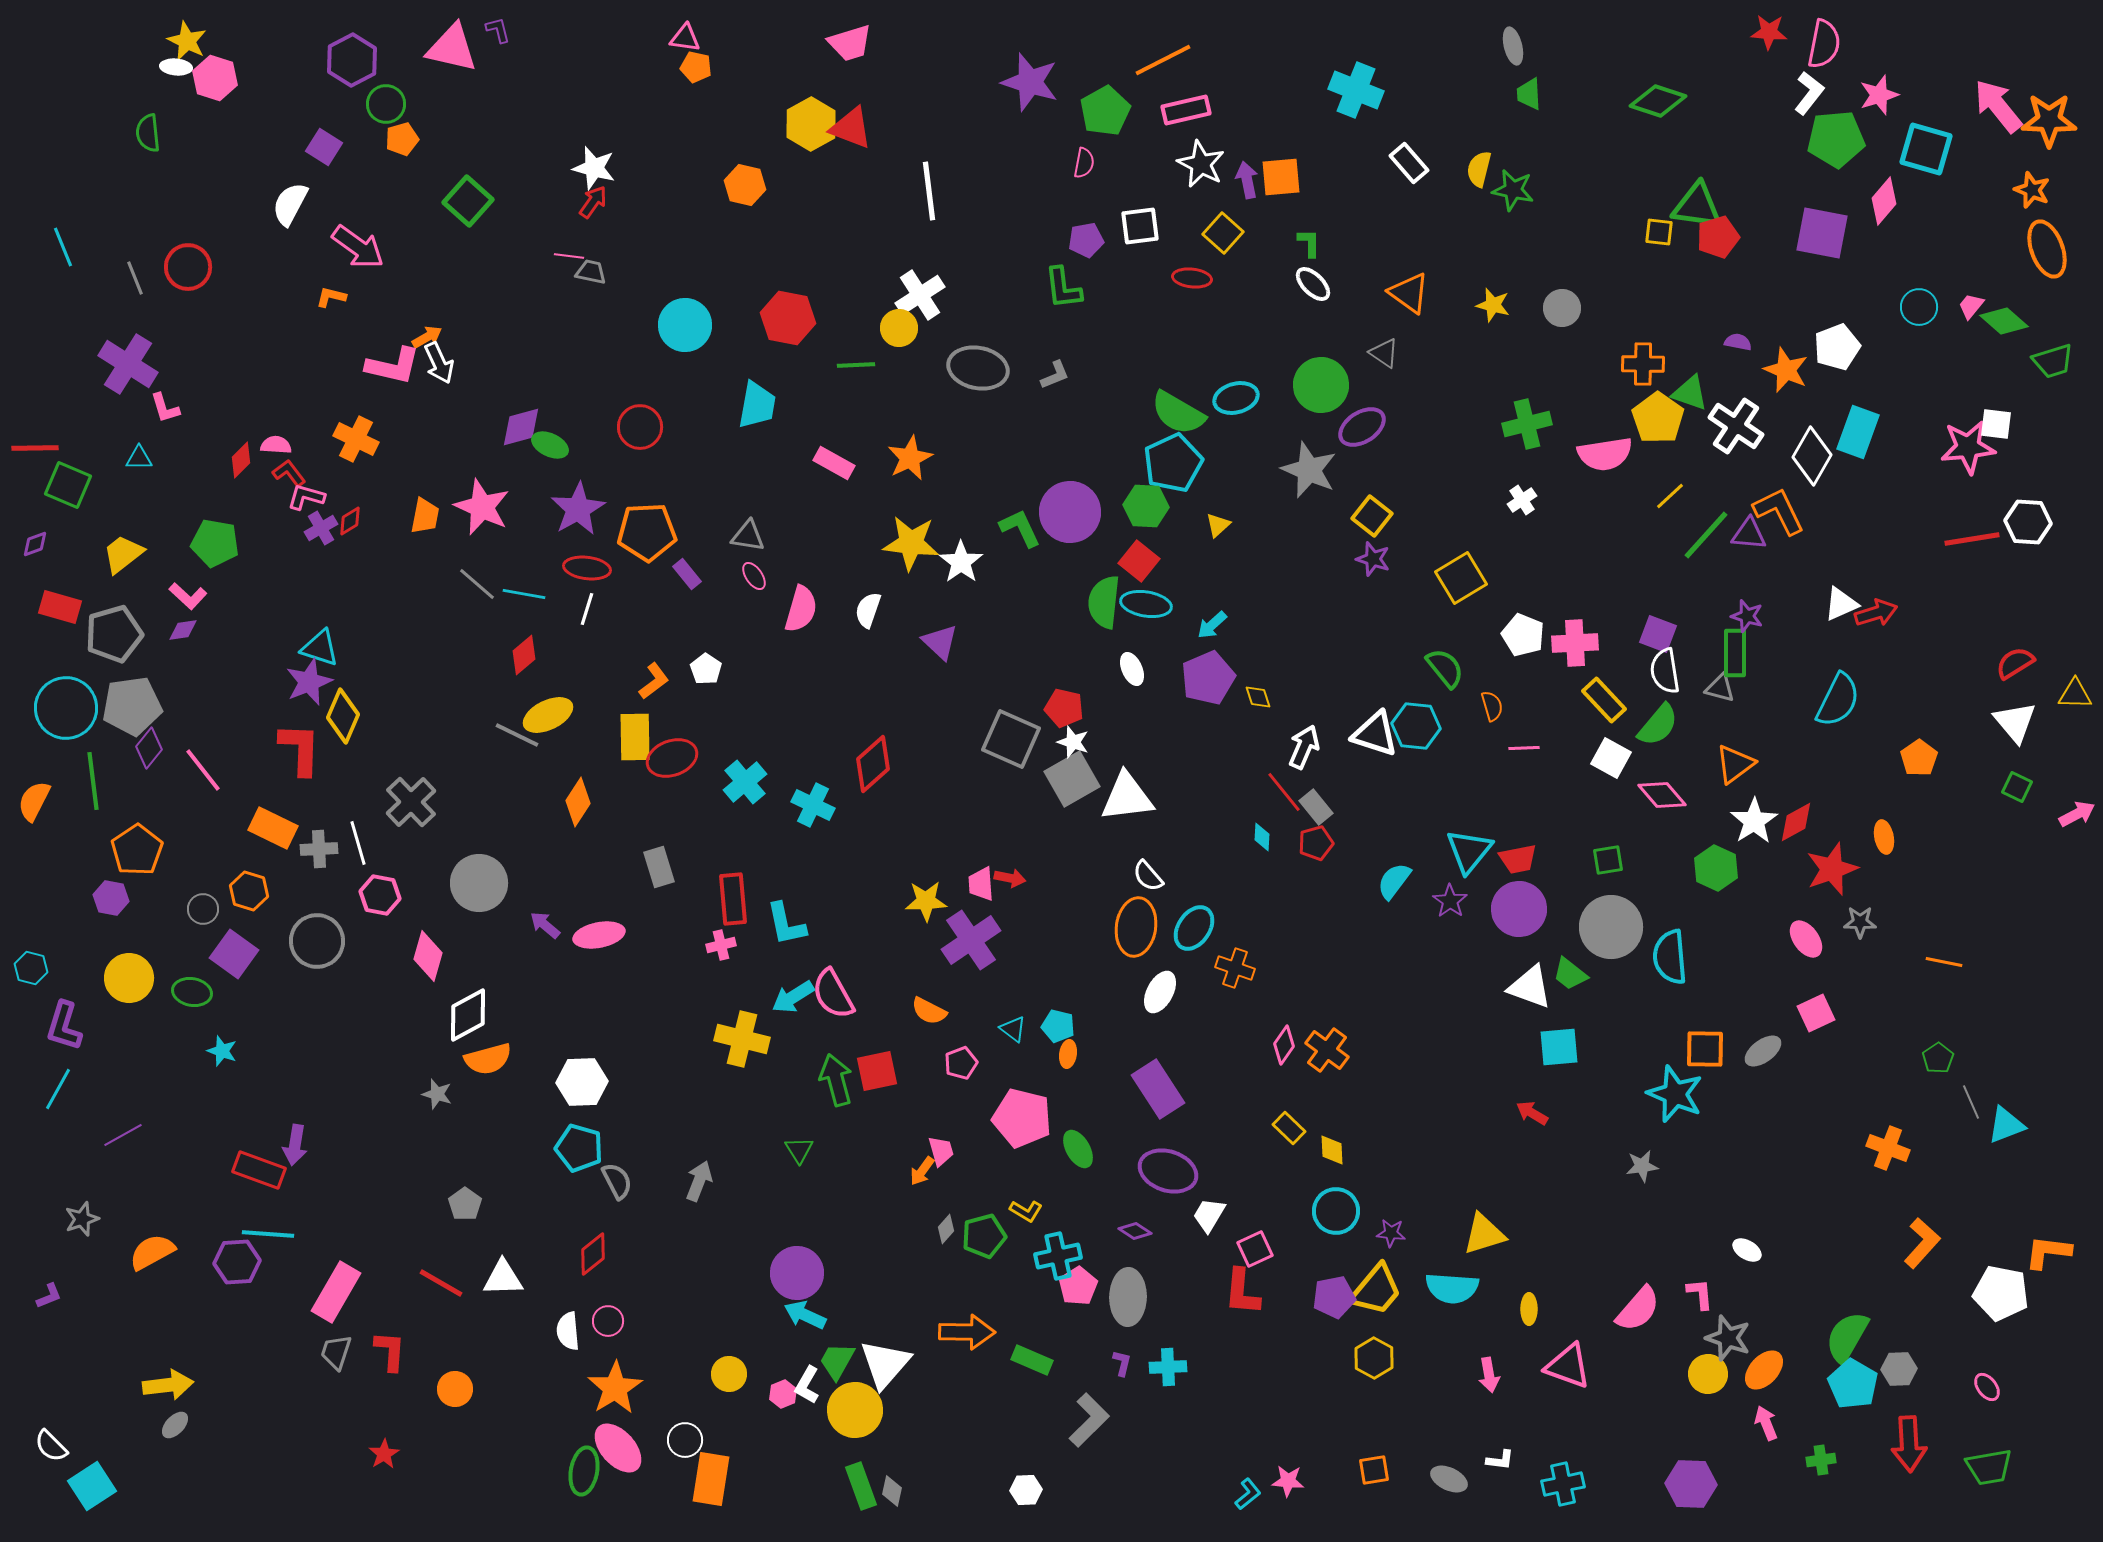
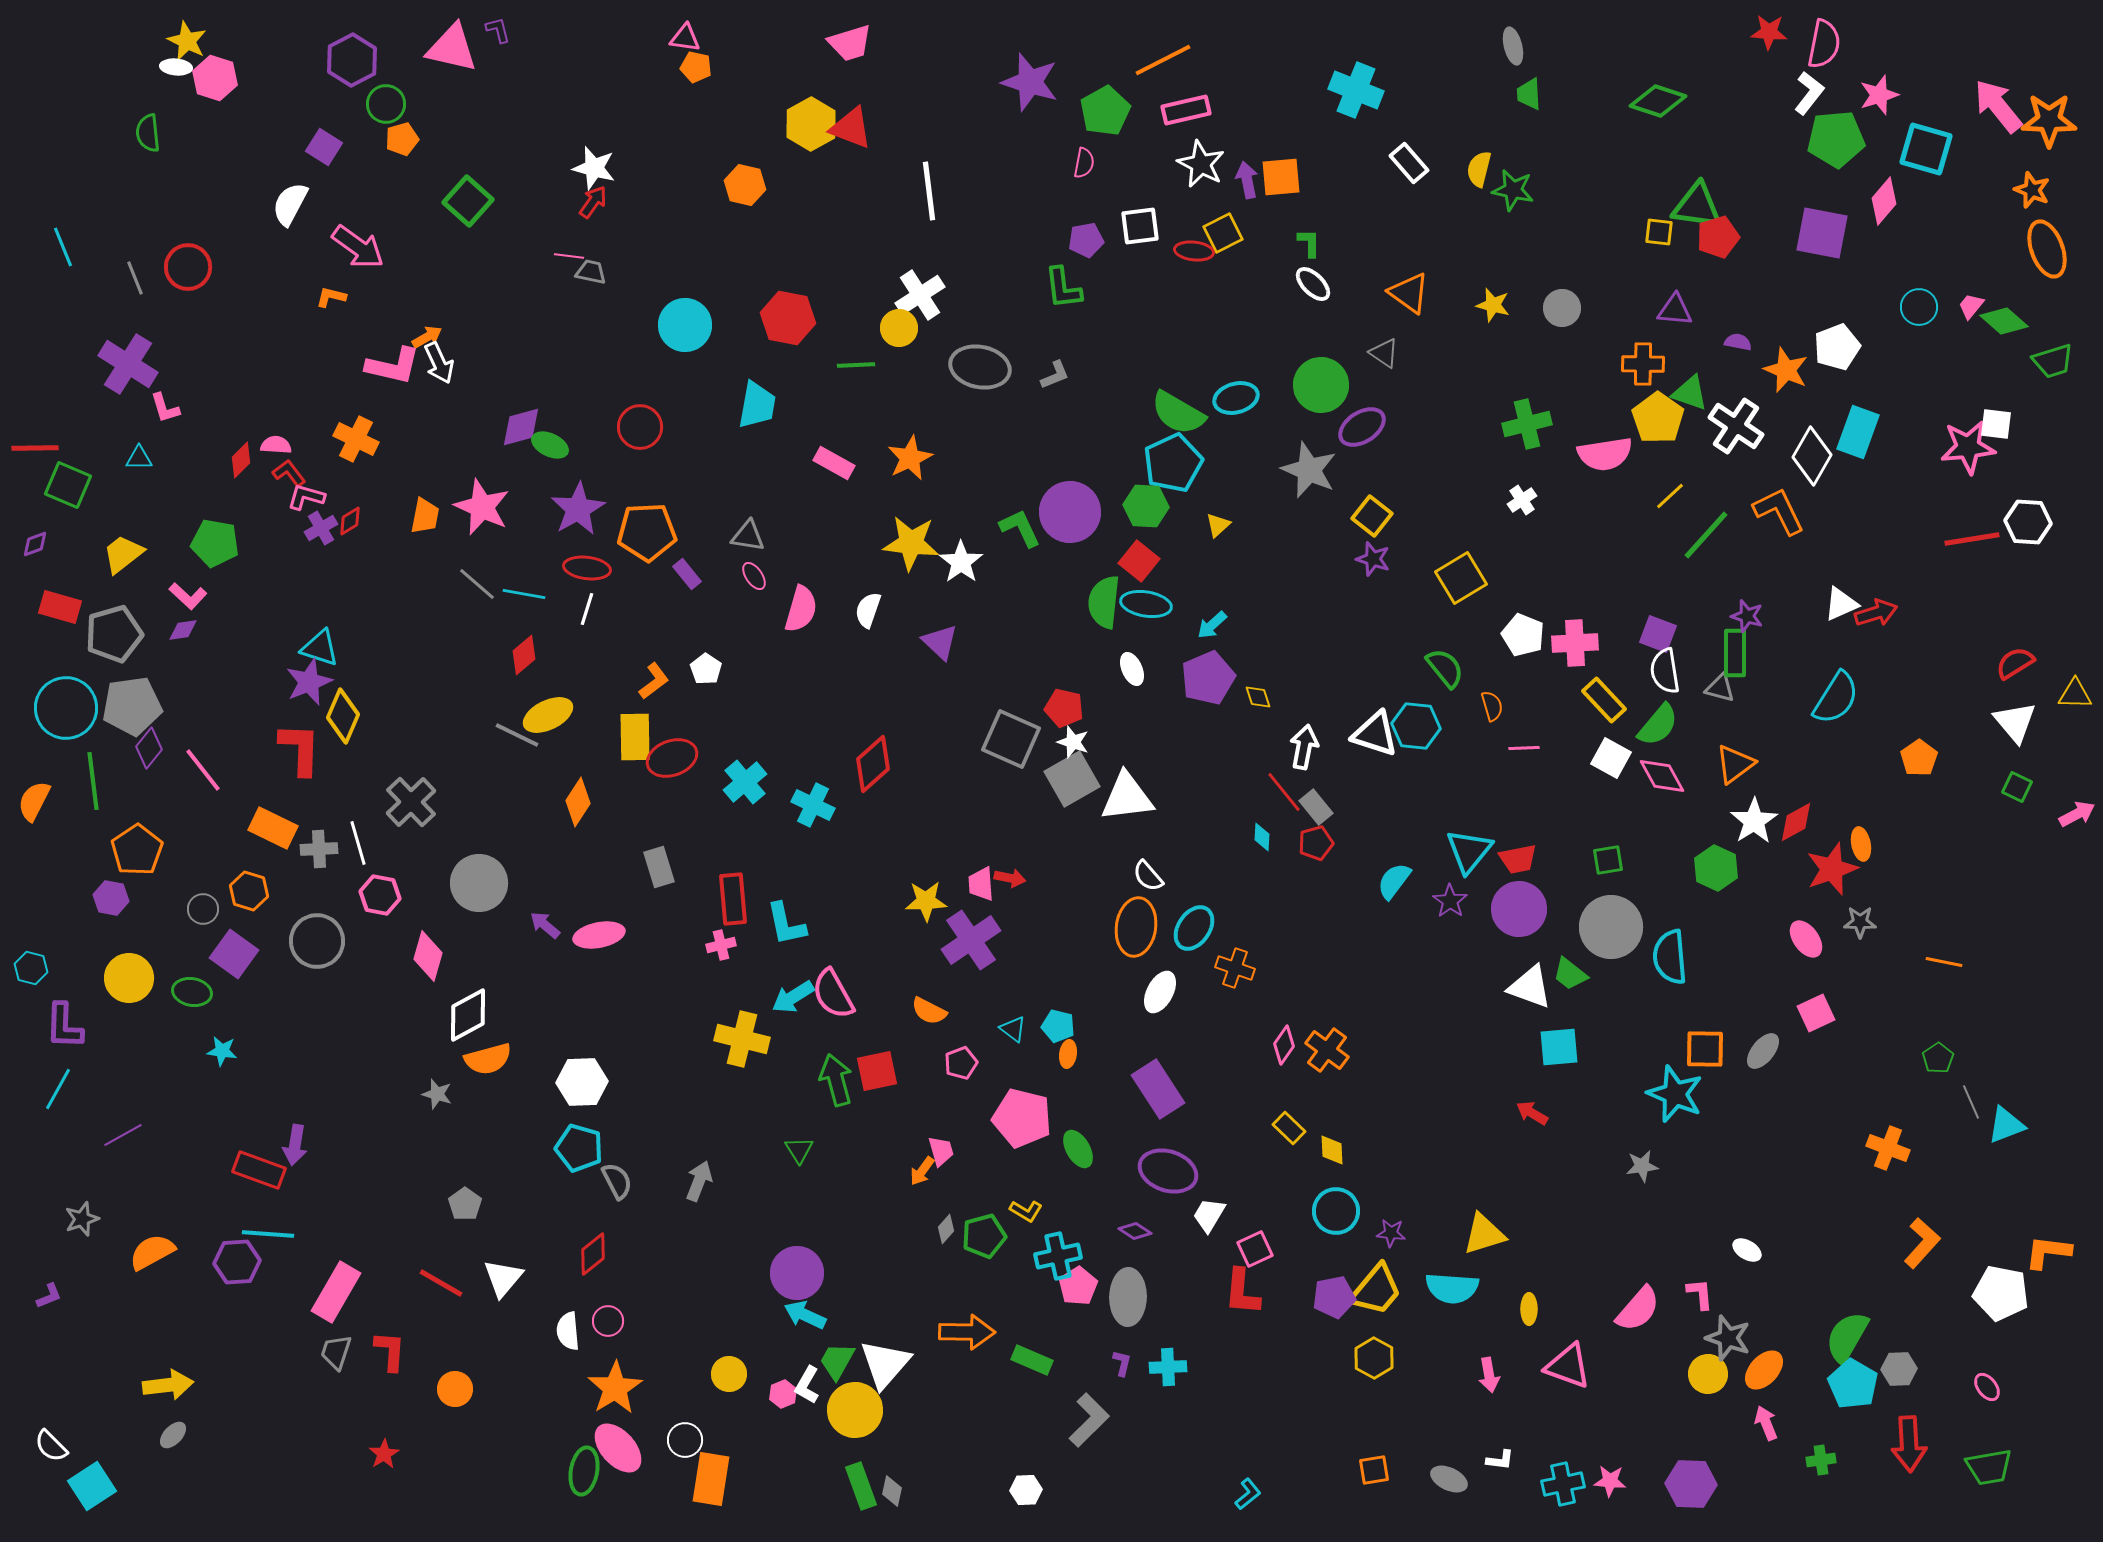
yellow square at (1223, 233): rotated 21 degrees clockwise
red ellipse at (1192, 278): moved 2 px right, 27 px up
gray ellipse at (978, 368): moved 2 px right, 1 px up
purple triangle at (1749, 534): moved 74 px left, 224 px up
cyan semicircle at (1838, 700): moved 2 px left, 2 px up; rotated 6 degrees clockwise
white arrow at (1304, 747): rotated 12 degrees counterclockwise
pink diamond at (1662, 795): moved 19 px up; rotated 12 degrees clockwise
orange ellipse at (1884, 837): moved 23 px left, 7 px down
purple L-shape at (64, 1026): rotated 15 degrees counterclockwise
cyan star at (222, 1051): rotated 12 degrees counterclockwise
gray ellipse at (1763, 1051): rotated 15 degrees counterclockwise
white triangle at (503, 1278): rotated 48 degrees counterclockwise
gray ellipse at (175, 1425): moved 2 px left, 10 px down
pink star at (1288, 1481): moved 322 px right
